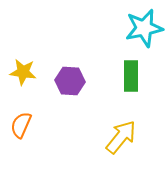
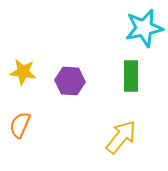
orange semicircle: moved 1 px left
